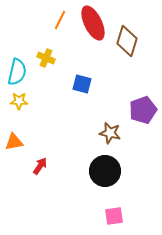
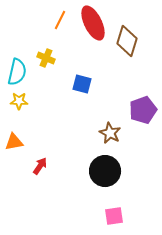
brown star: rotated 15 degrees clockwise
